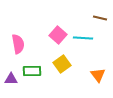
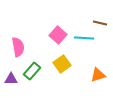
brown line: moved 5 px down
cyan line: moved 1 px right
pink semicircle: moved 3 px down
green rectangle: rotated 48 degrees counterclockwise
orange triangle: rotated 49 degrees clockwise
